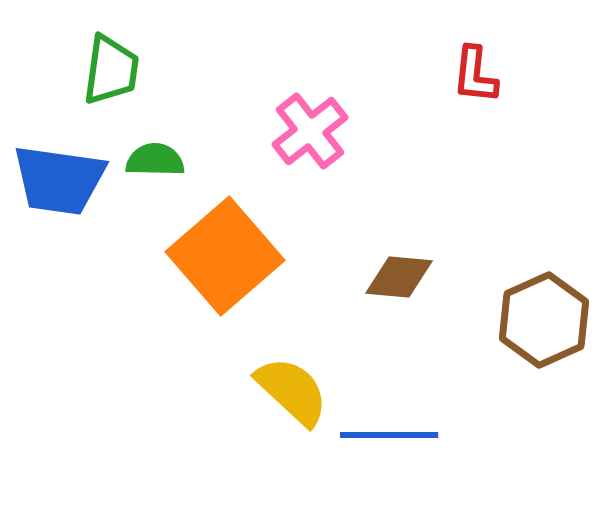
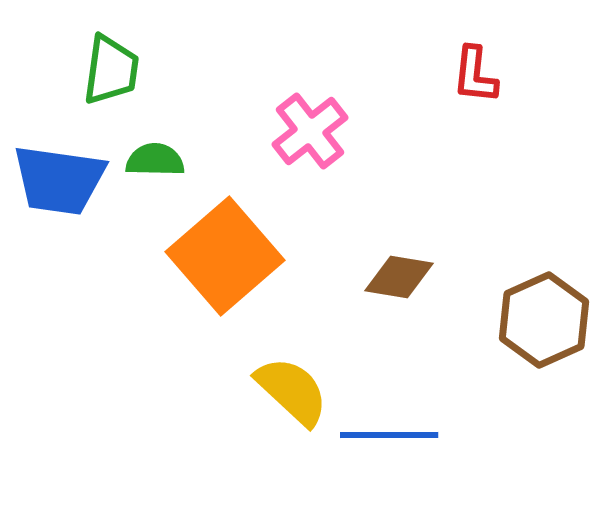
brown diamond: rotated 4 degrees clockwise
